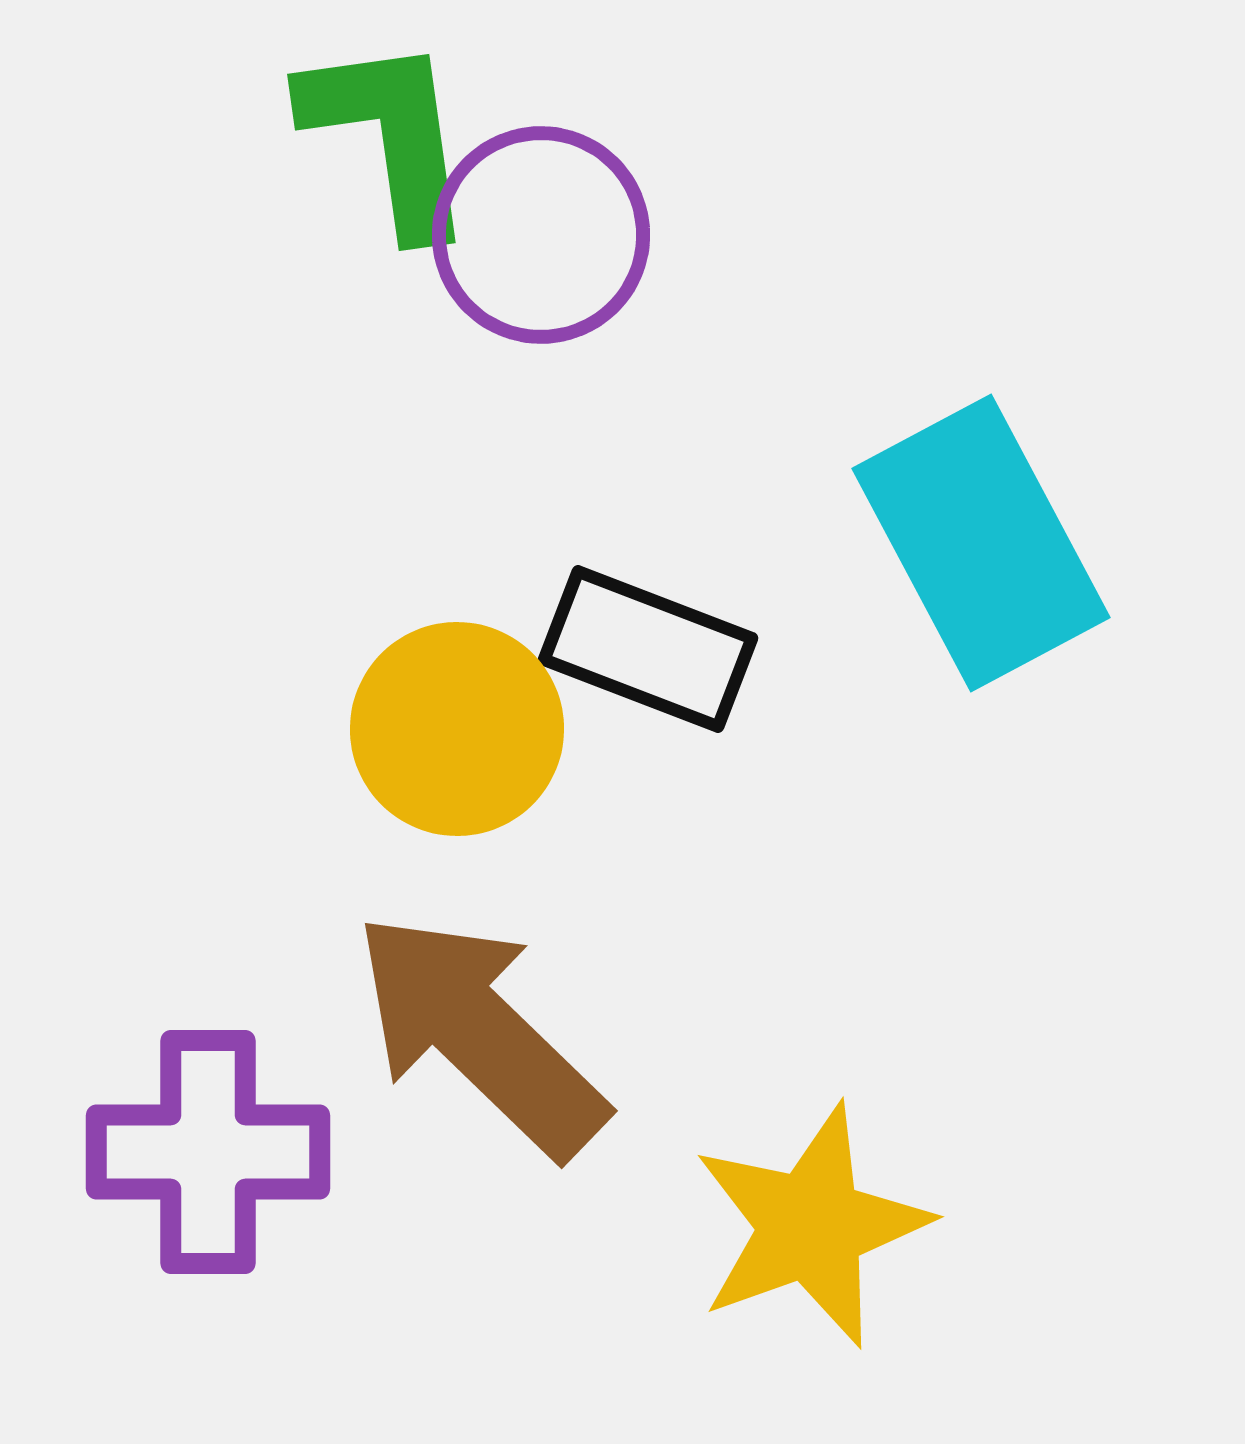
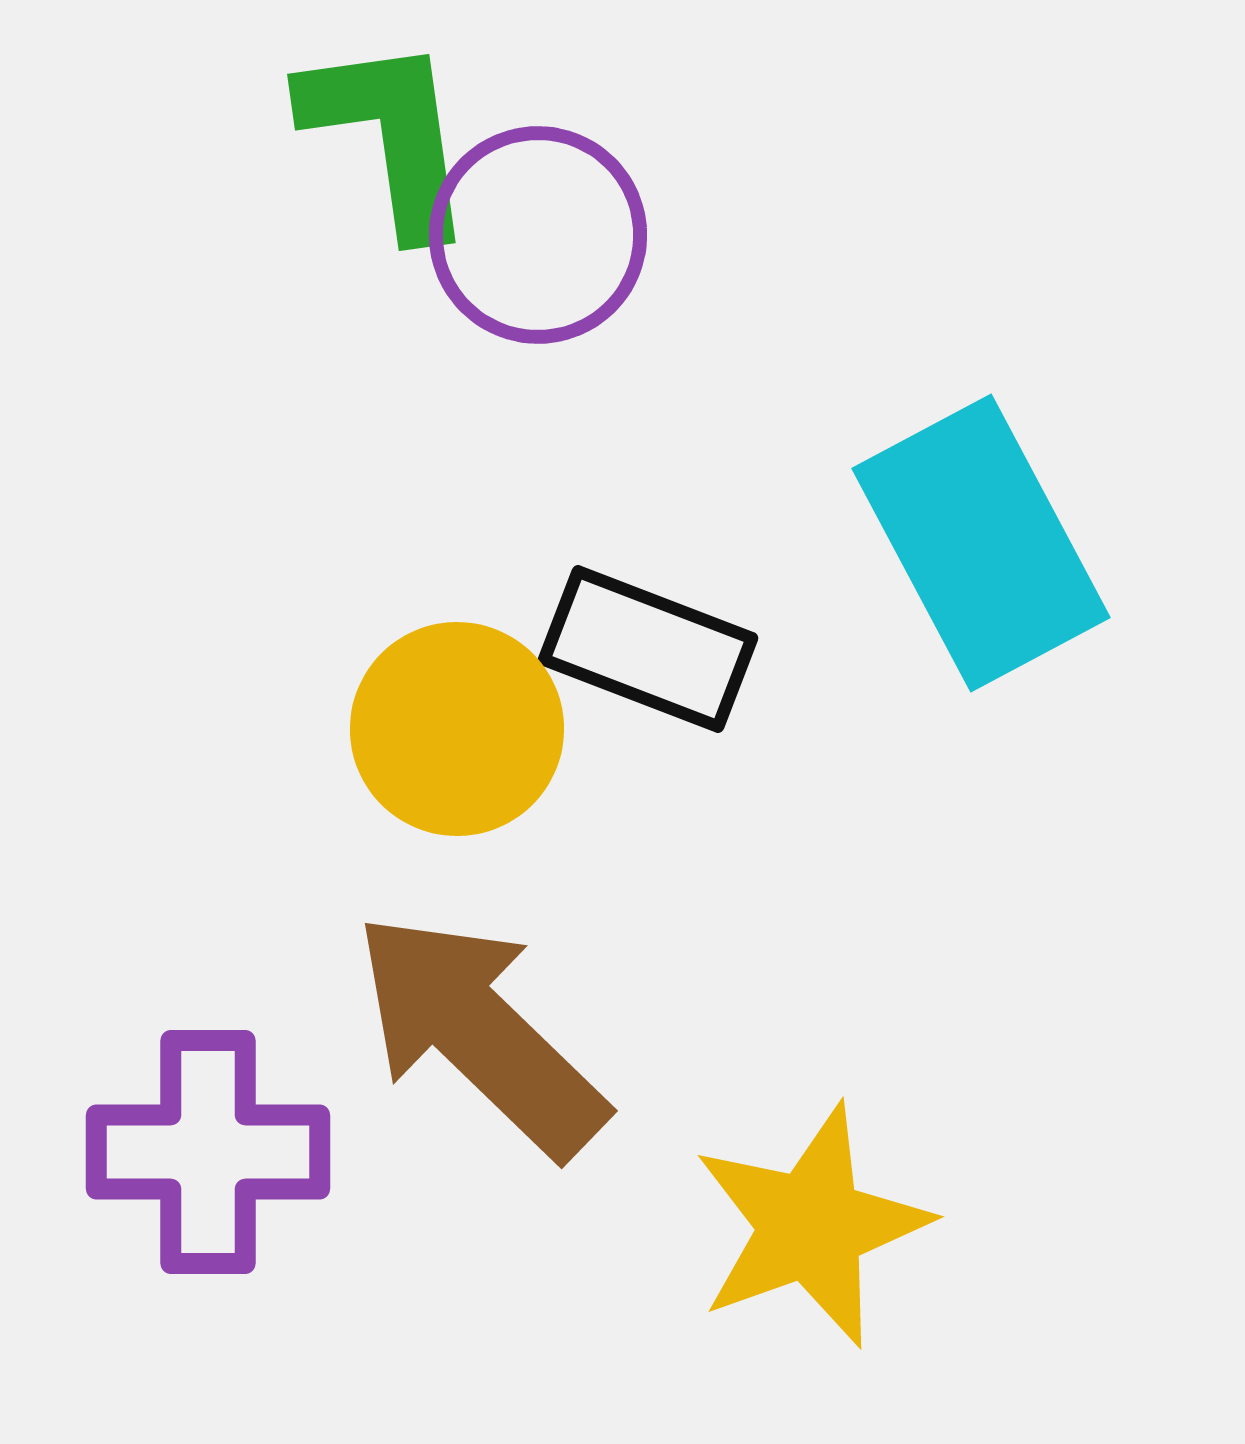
purple circle: moved 3 px left
